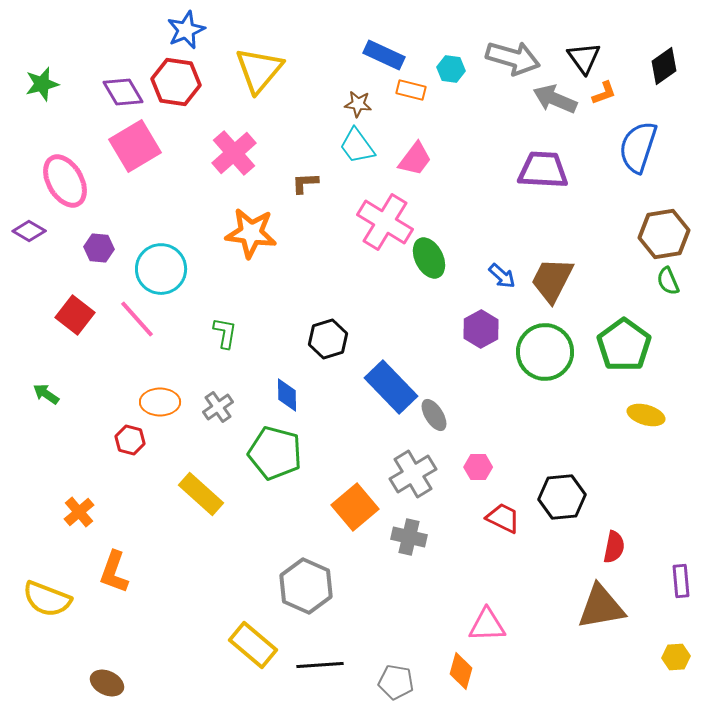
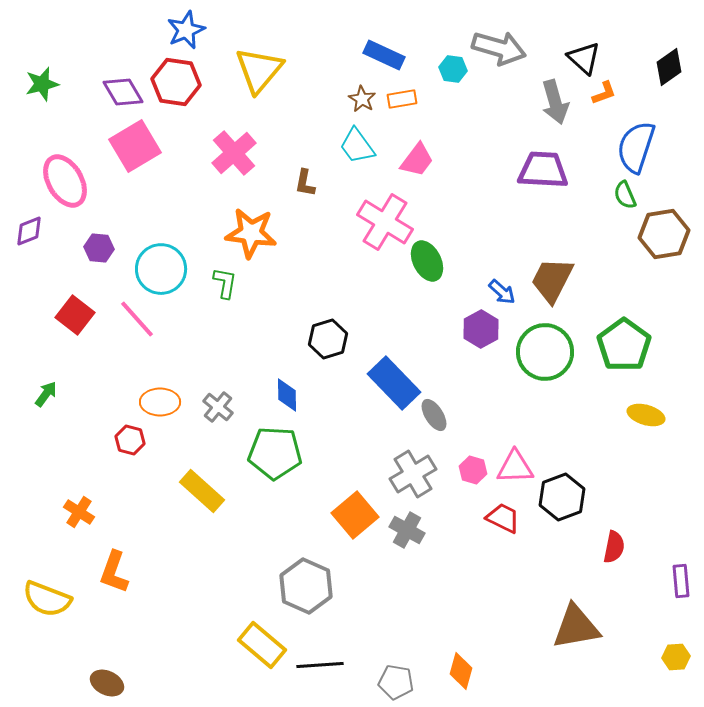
gray arrow at (513, 58): moved 14 px left, 10 px up
black triangle at (584, 58): rotated 12 degrees counterclockwise
black diamond at (664, 66): moved 5 px right, 1 px down
cyan hexagon at (451, 69): moved 2 px right
orange rectangle at (411, 90): moved 9 px left, 9 px down; rotated 24 degrees counterclockwise
gray arrow at (555, 99): moved 3 px down; rotated 129 degrees counterclockwise
brown star at (358, 104): moved 4 px right, 5 px up; rotated 24 degrees clockwise
blue semicircle at (638, 147): moved 2 px left
pink trapezoid at (415, 159): moved 2 px right, 1 px down
brown L-shape at (305, 183): rotated 76 degrees counterclockwise
purple diamond at (29, 231): rotated 52 degrees counterclockwise
green ellipse at (429, 258): moved 2 px left, 3 px down
blue arrow at (502, 276): moved 16 px down
green semicircle at (668, 281): moved 43 px left, 86 px up
green L-shape at (225, 333): moved 50 px up
blue rectangle at (391, 387): moved 3 px right, 4 px up
green arrow at (46, 394): rotated 92 degrees clockwise
gray cross at (218, 407): rotated 16 degrees counterclockwise
green pentagon at (275, 453): rotated 12 degrees counterclockwise
pink hexagon at (478, 467): moved 5 px left, 3 px down; rotated 16 degrees clockwise
yellow rectangle at (201, 494): moved 1 px right, 3 px up
black hexagon at (562, 497): rotated 15 degrees counterclockwise
orange square at (355, 507): moved 8 px down
orange cross at (79, 512): rotated 16 degrees counterclockwise
gray cross at (409, 537): moved 2 px left, 7 px up; rotated 16 degrees clockwise
brown triangle at (601, 607): moved 25 px left, 20 px down
pink triangle at (487, 625): moved 28 px right, 158 px up
yellow rectangle at (253, 645): moved 9 px right
